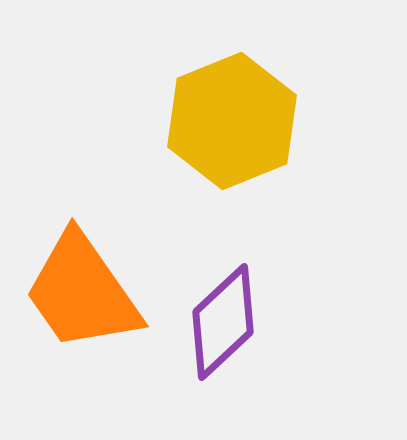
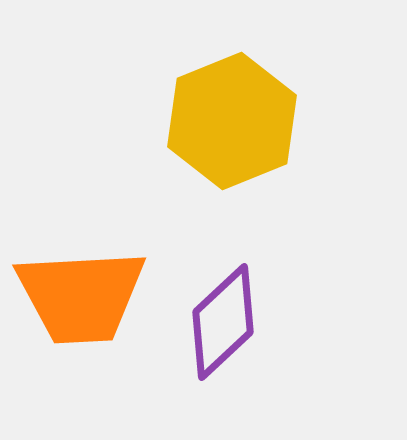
orange trapezoid: moved 1 px left, 4 px down; rotated 58 degrees counterclockwise
